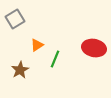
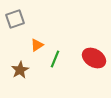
gray square: rotated 12 degrees clockwise
red ellipse: moved 10 px down; rotated 20 degrees clockwise
